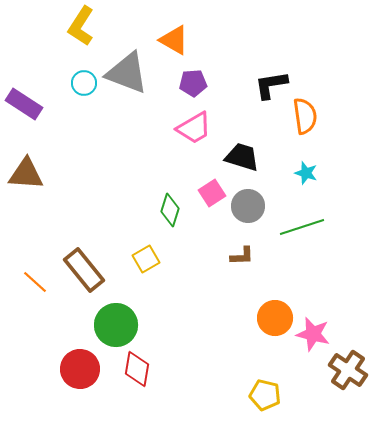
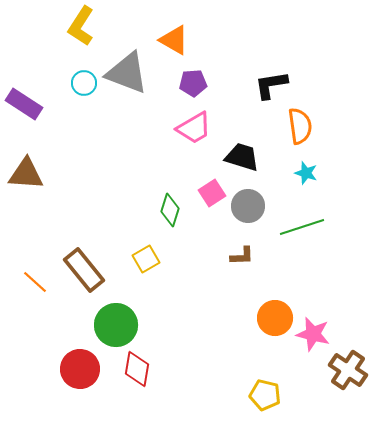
orange semicircle: moved 5 px left, 10 px down
